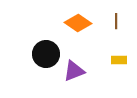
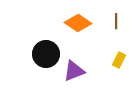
yellow rectangle: rotated 63 degrees counterclockwise
